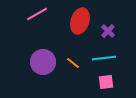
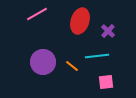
cyan line: moved 7 px left, 2 px up
orange line: moved 1 px left, 3 px down
